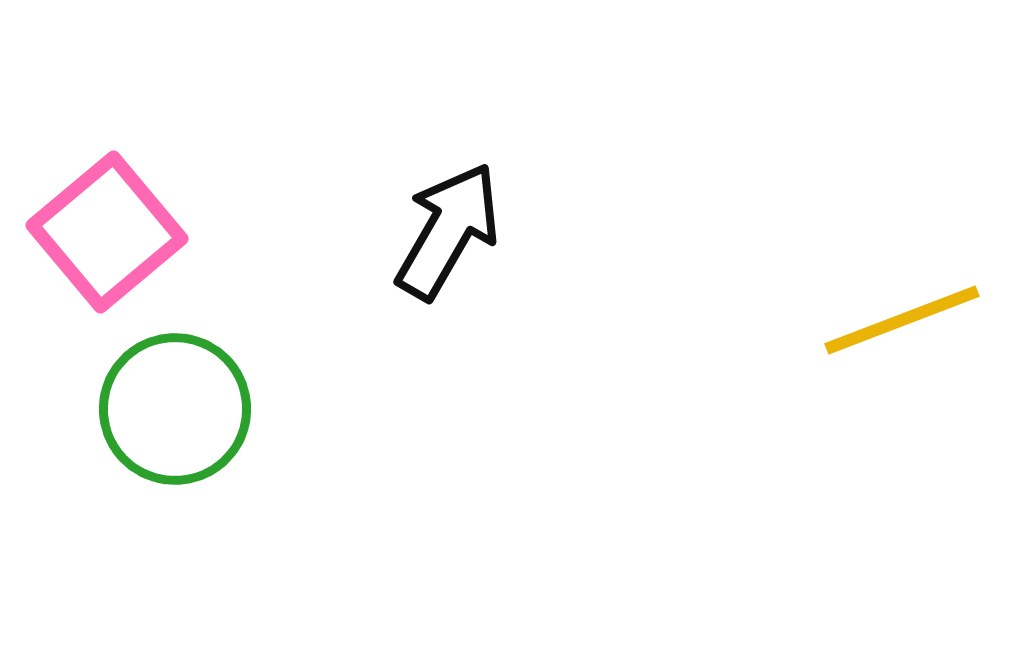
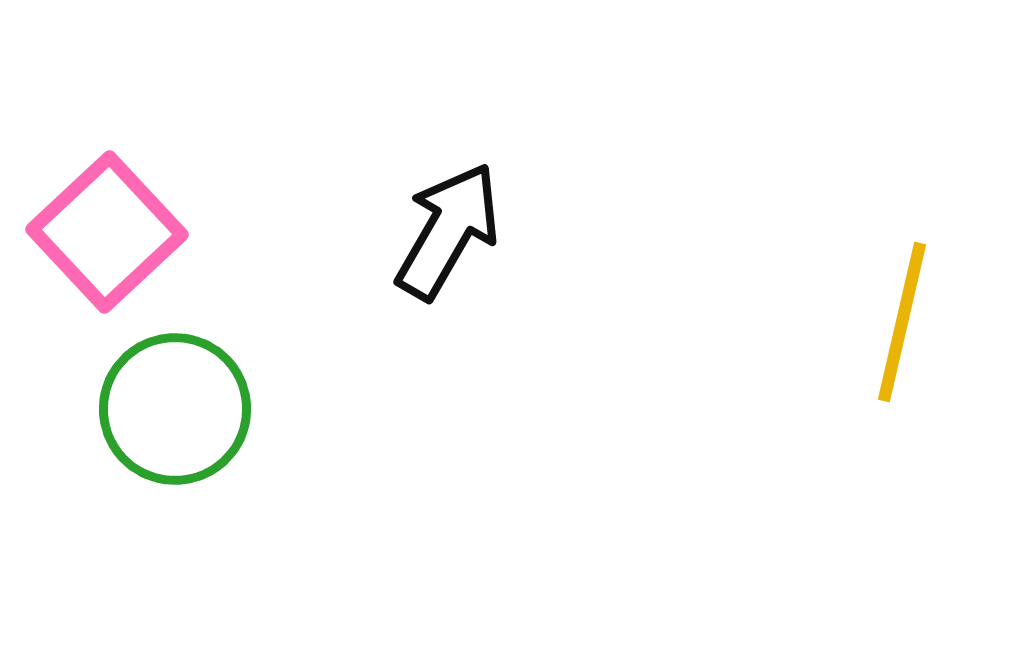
pink square: rotated 3 degrees counterclockwise
yellow line: moved 2 px down; rotated 56 degrees counterclockwise
